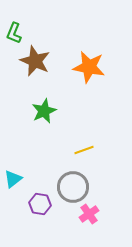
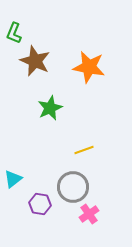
green star: moved 6 px right, 3 px up
